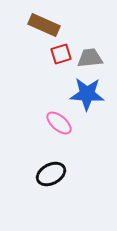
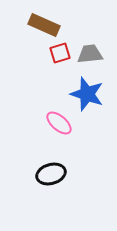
red square: moved 1 px left, 1 px up
gray trapezoid: moved 4 px up
blue star: rotated 16 degrees clockwise
black ellipse: rotated 12 degrees clockwise
